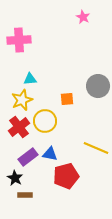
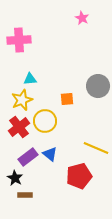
pink star: moved 1 px left, 1 px down
blue triangle: rotated 28 degrees clockwise
red pentagon: moved 13 px right
